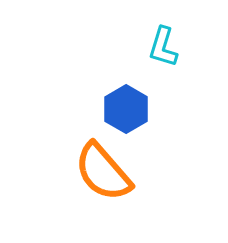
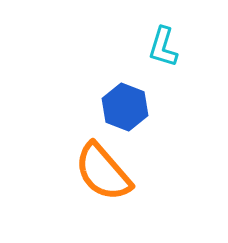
blue hexagon: moved 1 px left, 2 px up; rotated 9 degrees counterclockwise
